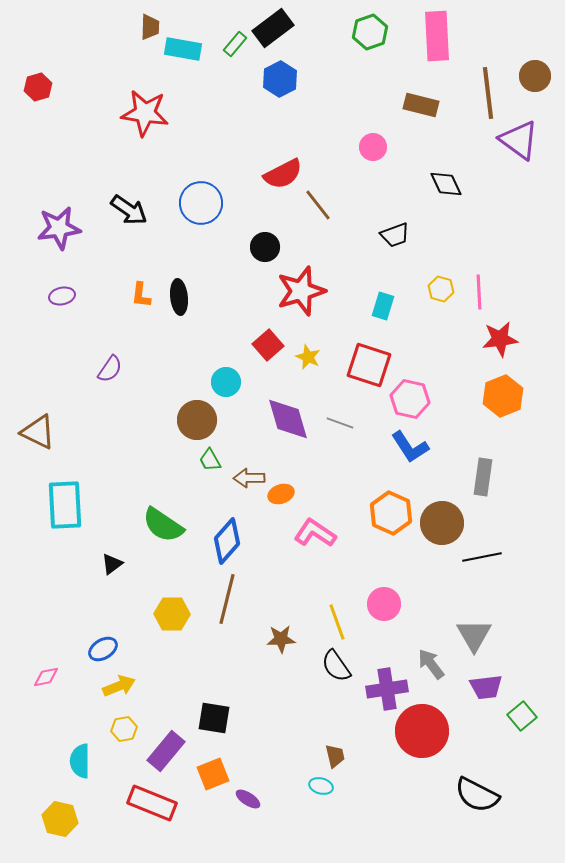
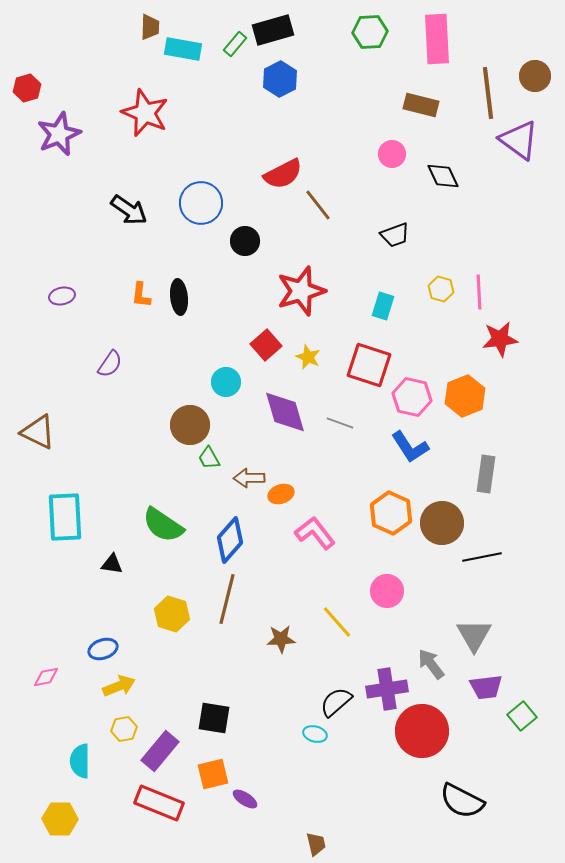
black rectangle at (273, 28): moved 2 px down; rotated 21 degrees clockwise
green hexagon at (370, 32): rotated 16 degrees clockwise
pink rectangle at (437, 36): moved 3 px down
red hexagon at (38, 87): moved 11 px left, 1 px down
red star at (145, 113): rotated 15 degrees clockwise
pink circle at (373, 147): moved 19 px right, 7 px down
black diamond at (446, 184): moved 3 px left, 8 px up
purple star at (59, 228): moved 94 px up; rotated 15 degrees counterclockwise
black circle at (265, 247): moved 20 px left, 6 px up
red square at (268, 345): moved 2 px left
purple semicircle at (110, 369): moved 5 px up
orange hexagon at (503, 396): moved 38 px left
pink hexagon at (410, 399): moved 2 px right, 2 px up
purple diamond at (288, 419): moved 3 px left, 7 px up
brown circle at (197, 420): moved 7 px left, 5 px down
green trapezoid at (210, 460): moved 1 px left, 2 px up
gray rectangle at (483, 477): moved 3 px right, 3 px up
cyan rectangle at (65, 505): moved 12 px down
pink L-shape at (315, 533): rotated 18 degrees clockwise
blue diamond at (227, 541): moved 3 px right, 1 px up
black triangle at (112, 564): rotated 45 degrees clockwise
pink circle at (384, 604): moved 3 px right, 13 px up
yellow hexagon at (172, 614): rotated 16 degrees clockwise
yellow line at (337, 622): rotated 21 degrees counterclockwise
blue ellipse at (103, 649): rotated 12 degrees clockwise
black semicircle at (336, 666): moved 36 px down; rotated 84 degrees clockwise
purple rectangle at (166, 751): moved 6 px left
brown trapezoid at (335, 756): moved 19 px left, 88 px down
orange square at (213, 774): rotated 8 degrees clockwise
cyan ellipse at (321, 786): moved 6 px left, 52 px up
black semicircle at (477, 795): moved 15 px left, 6 px down
purple ellipse at (248, 799): moved 3 px left
red rectangle at (152, 803): moved 7 px right
yellow hexagon at (60, 819): rotated 12 degrees counterclockwise
